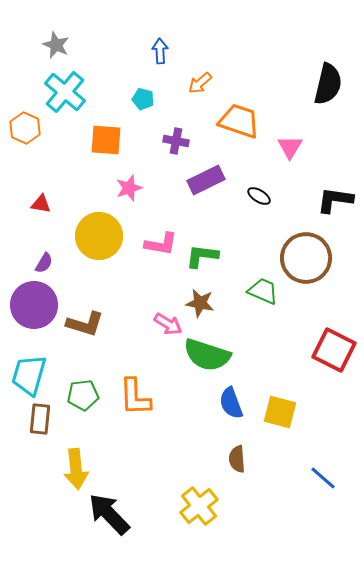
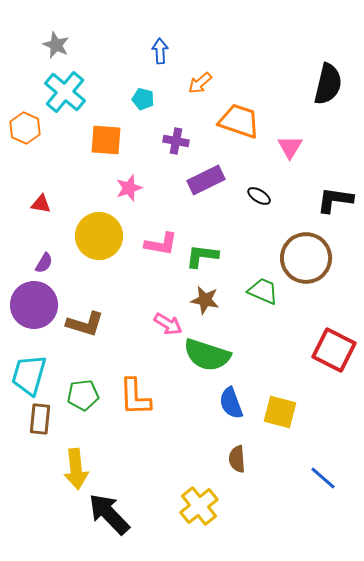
brown star: moved 5 px right, 3 px up
